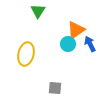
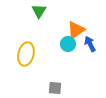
green triangle: moved 1 px right
